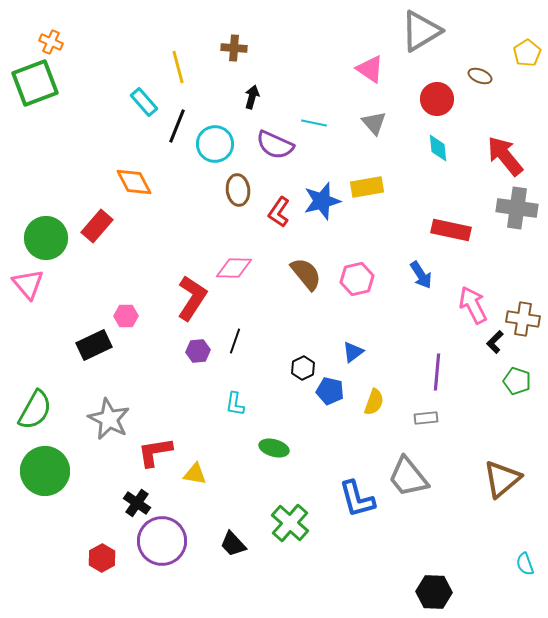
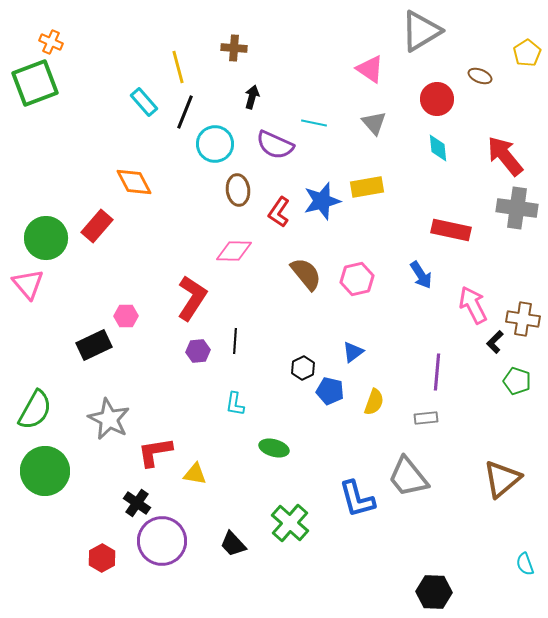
black line at (177, 126): moved 8 px right, 14 px up
pink diamond at (234, 268): moved 17 px up
black line at (235, 341): rotated 15 degrees counterclockwise
